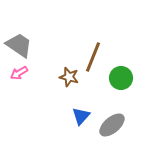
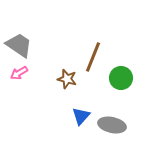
brown star: moved 2 px left, 2 px down
gray ellipse: rotated 52 degrees clockwise
